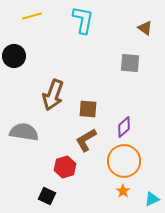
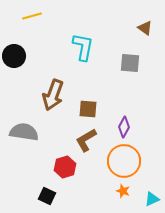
cyan L-shape: moved 27 px down
purple diamond: rotated 20 degrees counterclockwise
orange star: rotated 16 degrees counterclockwise
